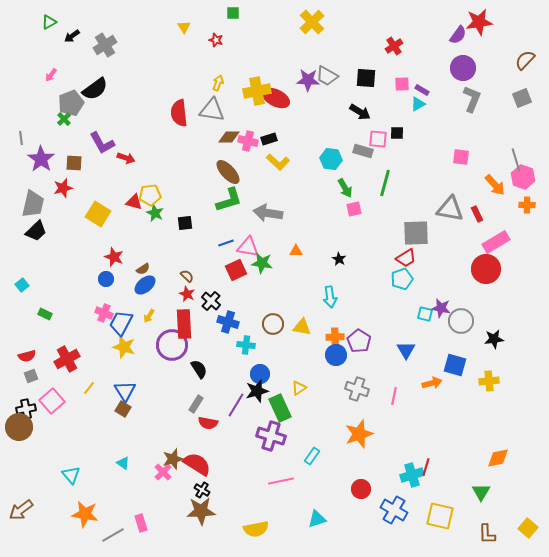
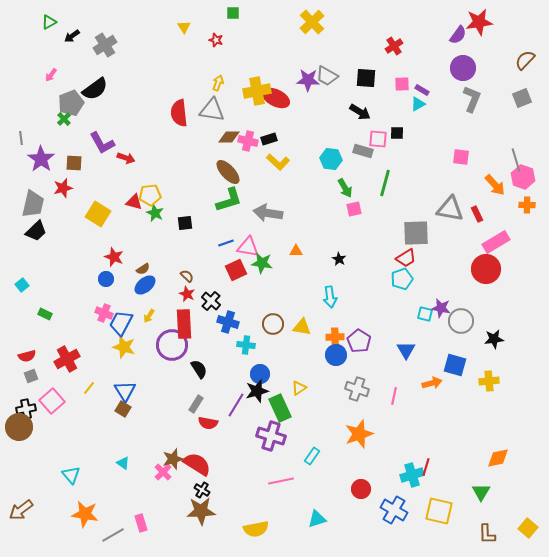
yellow square at (440, 516): moved 1 px left, 5 px up
